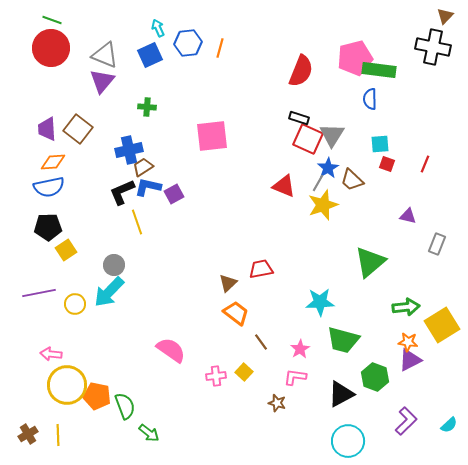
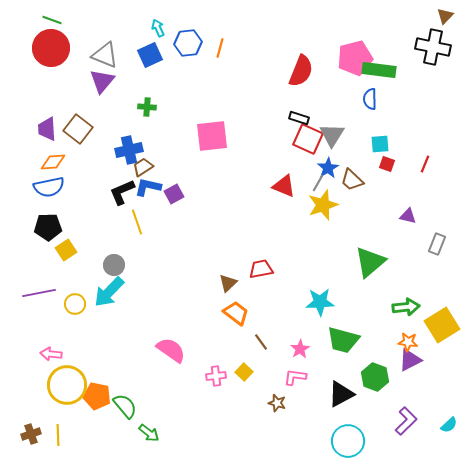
green semicircle at (125, 406): rotated 20 degrees counterclockwise
brown cross at (28, 434): moved 3 px right; rotated 12 degrees clockwise
